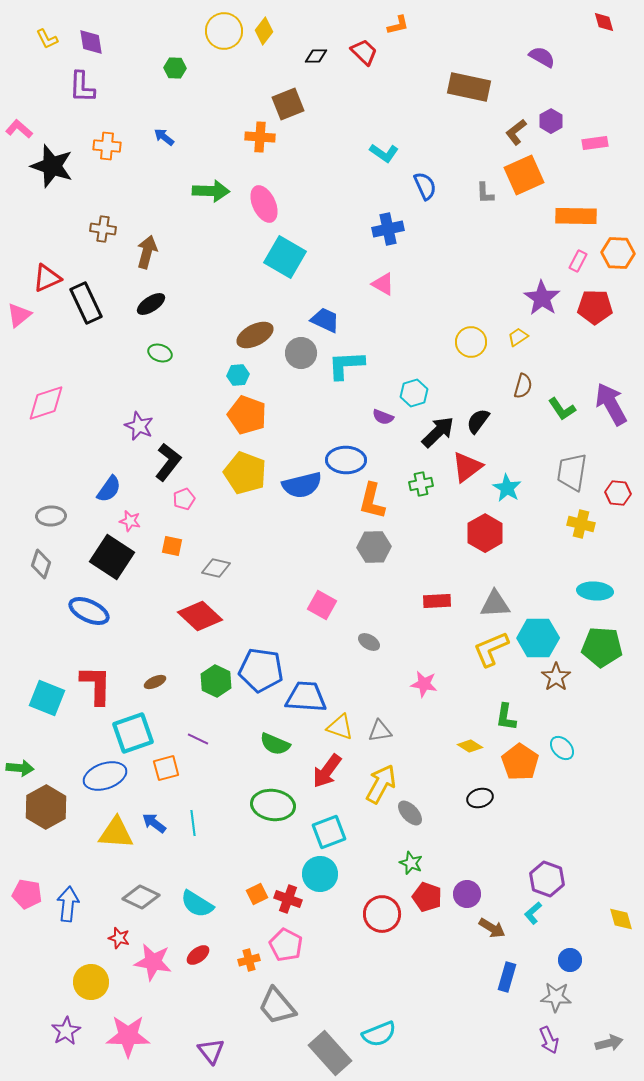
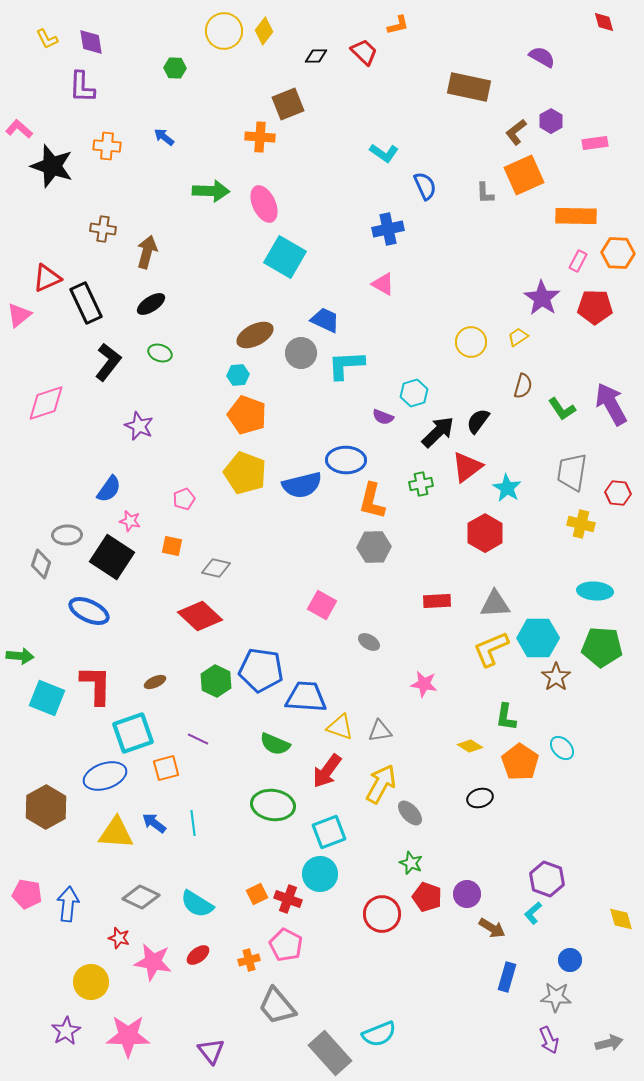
black L-shape at (168, 462): moved 60 px left, 100 px up
gray ellipse at (51, 516): moved 16 px right, 19 px down
green arrow at (20, 768): moved 112 px up
